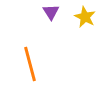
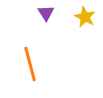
purple triangle: moved 5 px left, 1 px down
